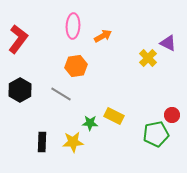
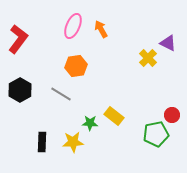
pink ellipse: rotated 20 degrees clockwise
orange arrow: moved 2 px left, 7 px up; rotated 90 degrees counterclockwise
yellow rectangle: rotated 12 degrees clockwise
